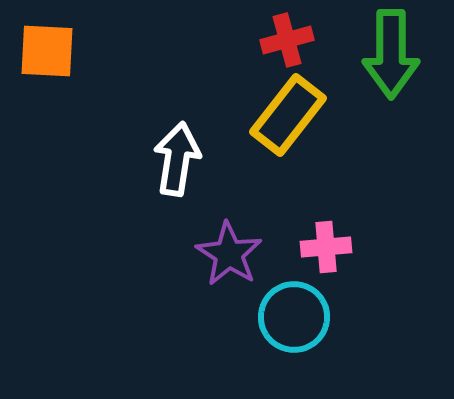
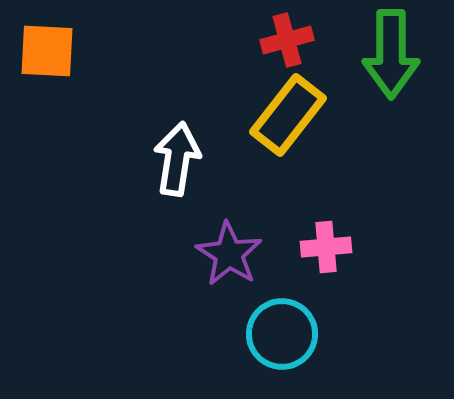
cyan circle: moved 12 px left, 17 px down
